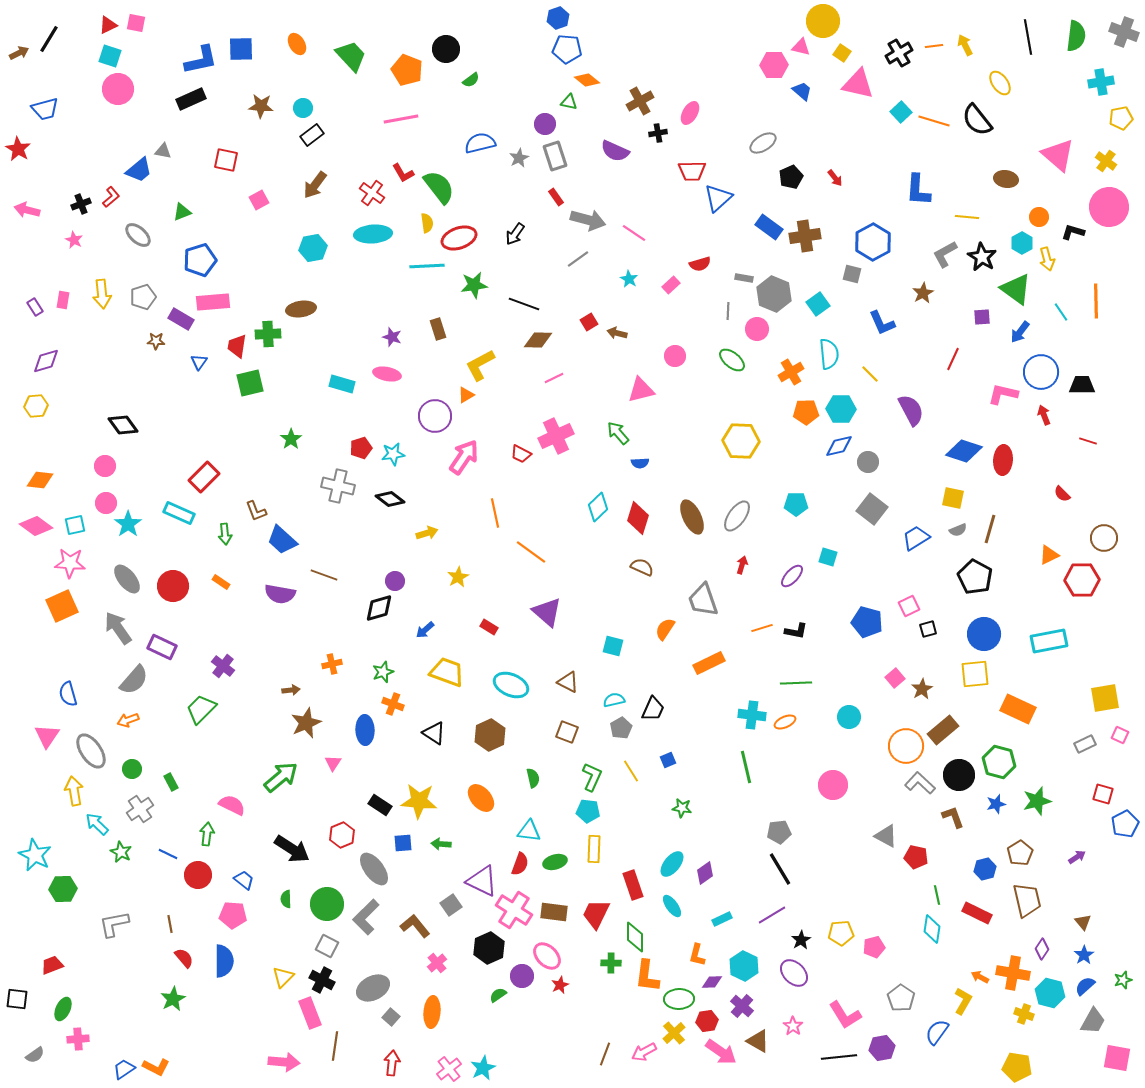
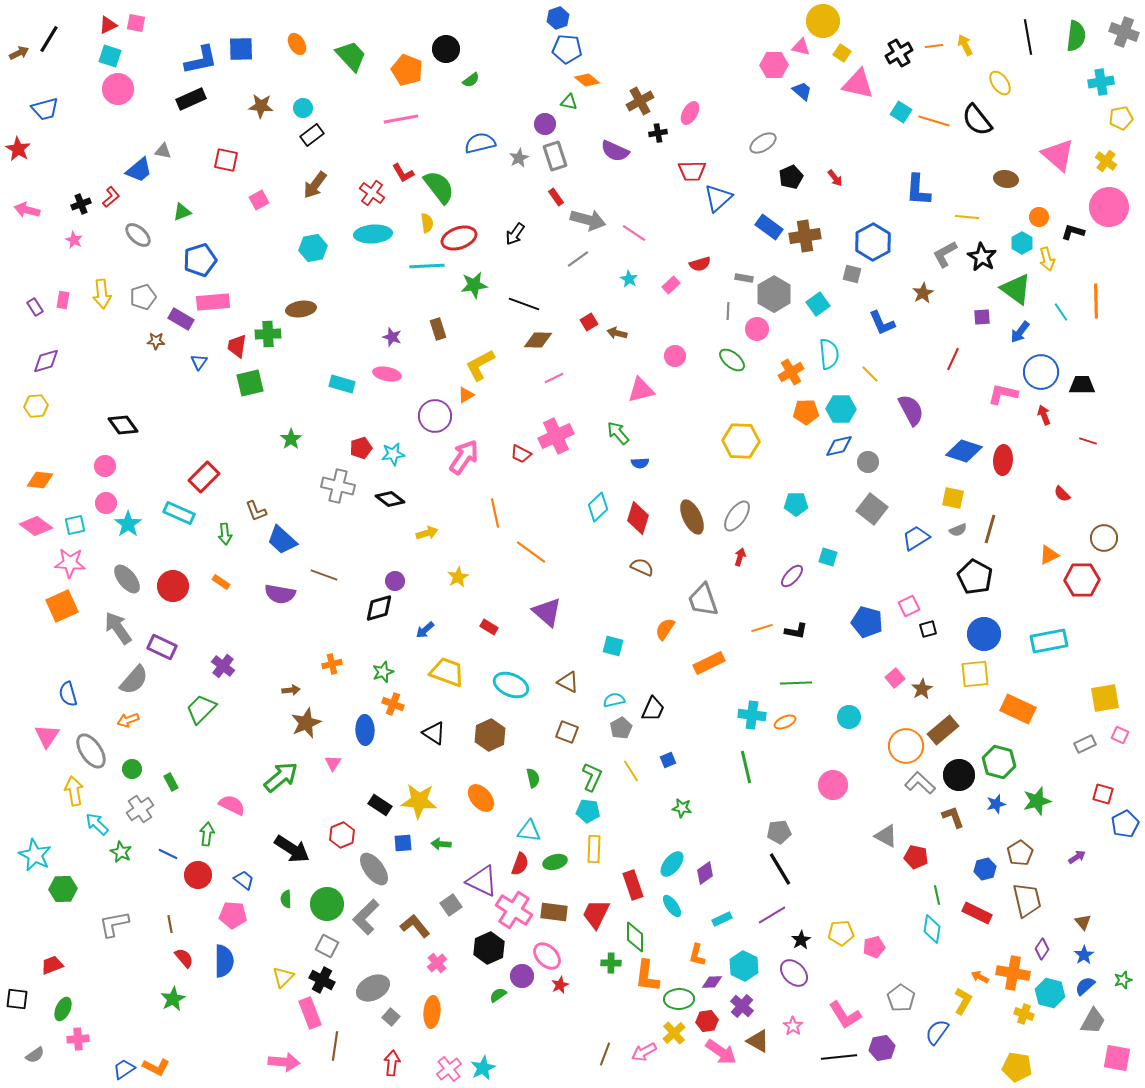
cyan square at (901, 112): rotated 15 degrees counterclockwise
gray hexagon at (774, 294): rotated 8 degrees clockwise
red arrow at (742, 565): moved 2 px left, 8 px up
